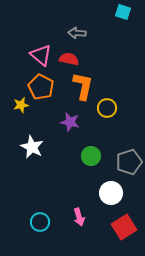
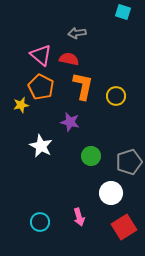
gray arrow: rotated 12 degrees counterclockwise
yellow circle: moved 9 px right, 12 px up
white star: moved 9 px right, 1 px up
